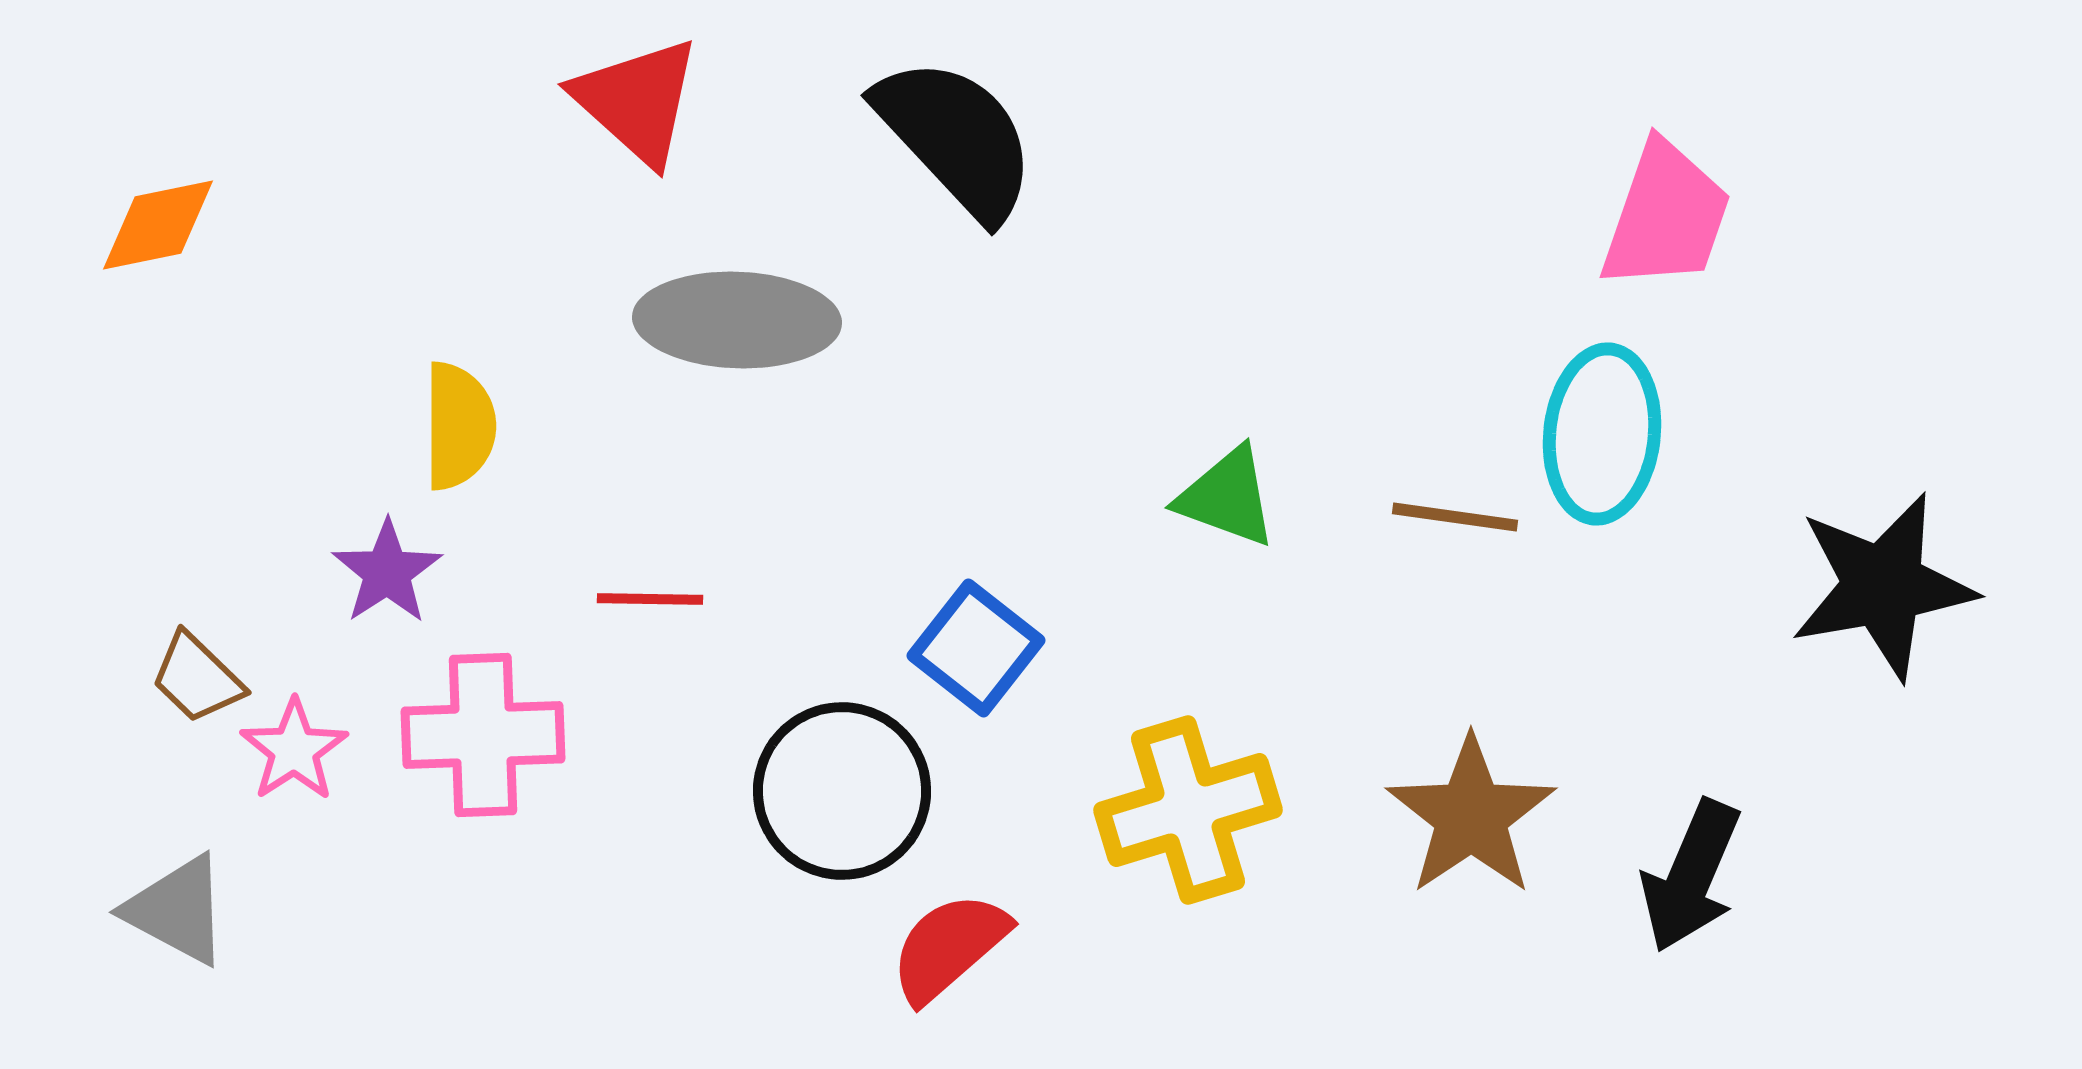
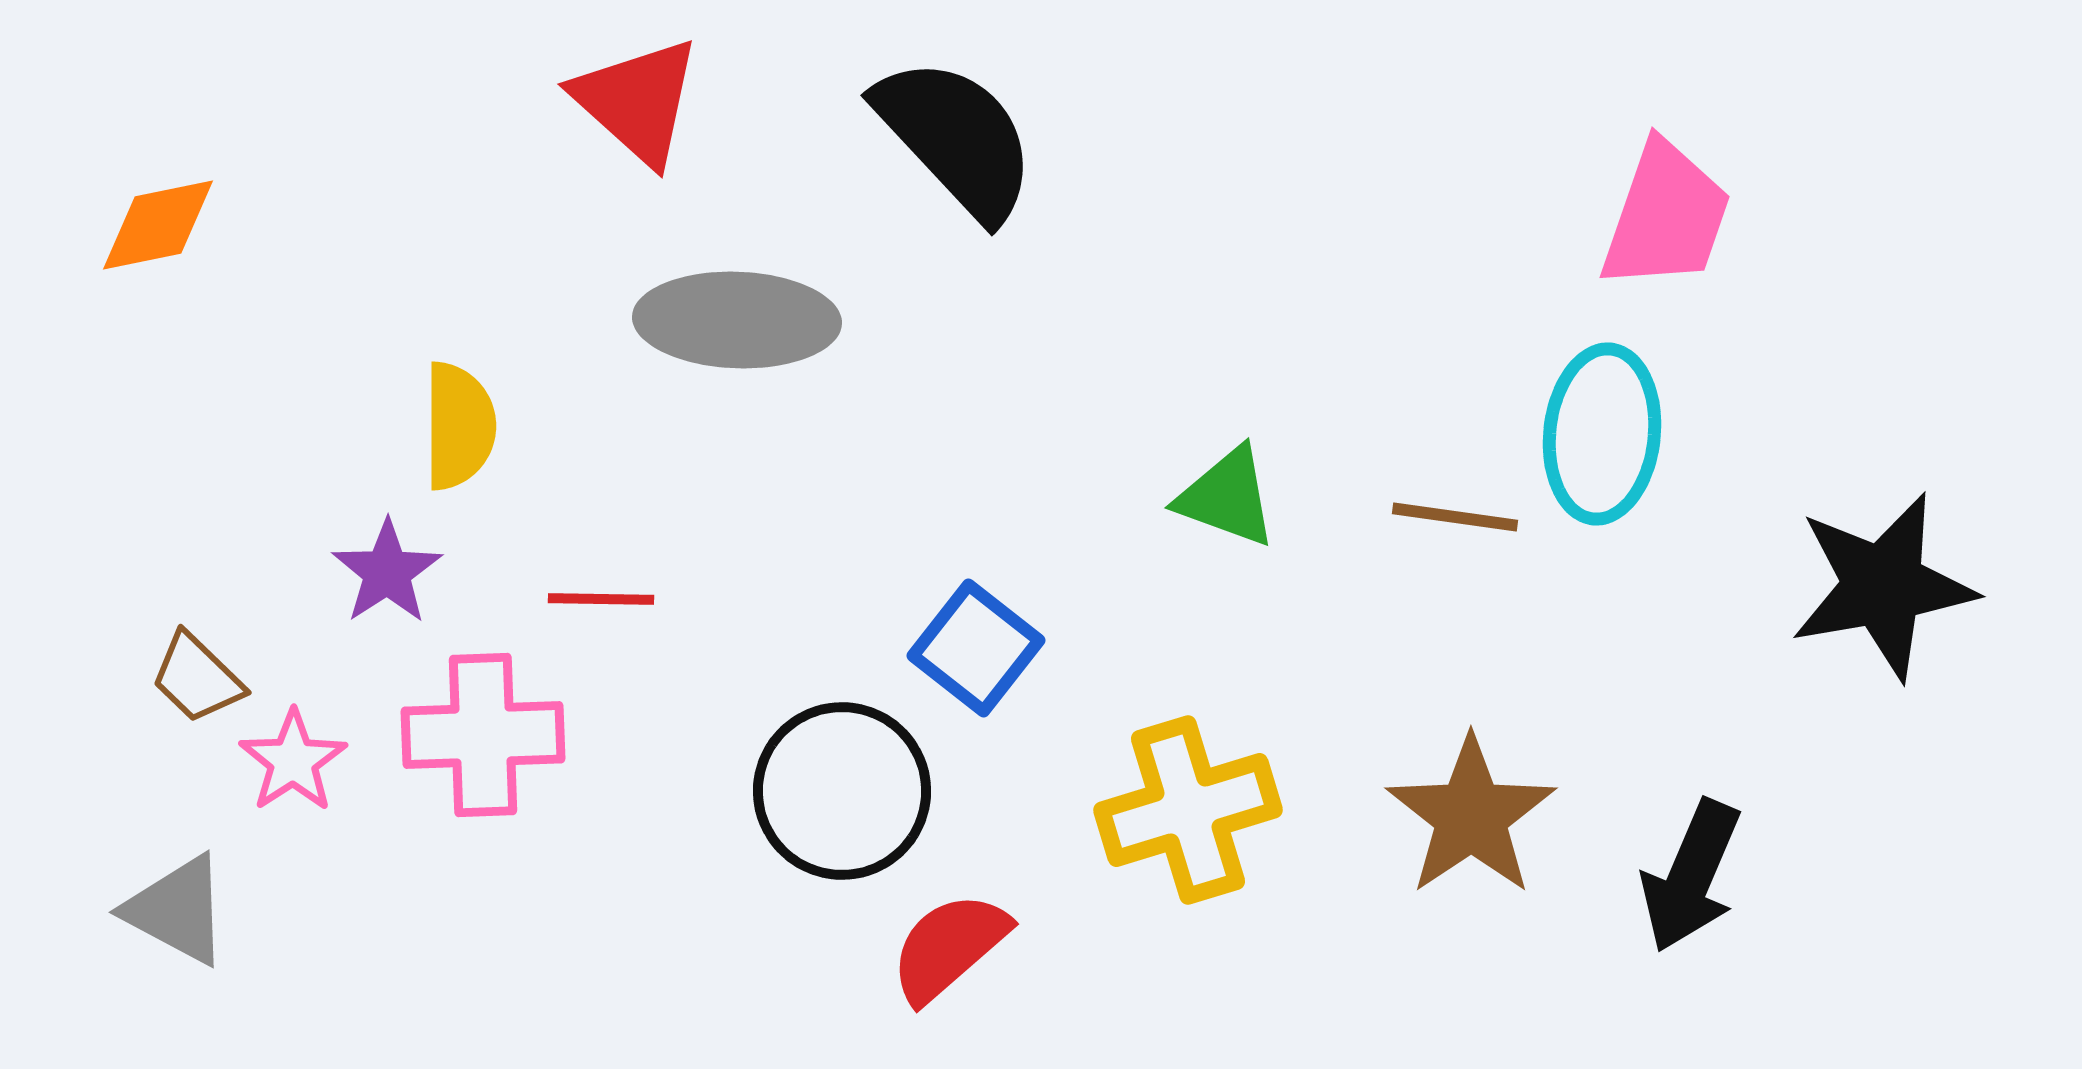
red line: moved 49 px left
pink star: moved 1 px left, 11 px down
